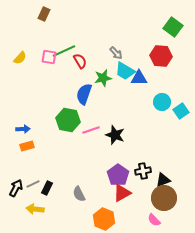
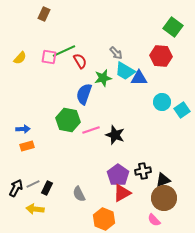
cyan square: moved 1 px right, 1 px up
